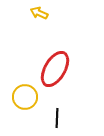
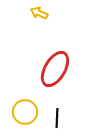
yellow circle: moved 15 px down
